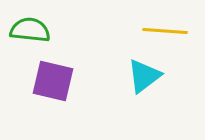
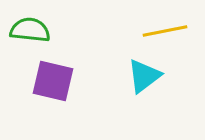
yellow line: rotated 15 degrees counterclockwise
